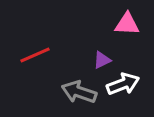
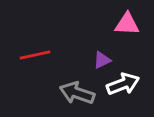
red line: rotated 12 degrees clockwise
gray arrow: moved 2 px left, 1 px down
